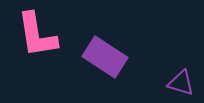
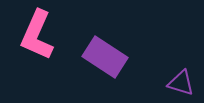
pink L-shape: rotated 33 degrees clockwise
